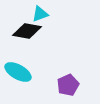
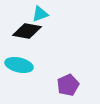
cyan ellipse: moved 1 px right, 7 px up; rotated 16 degrees counterclockwise
